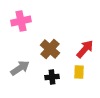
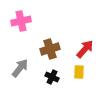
brown cross: rotated 30 degrees clockwise
gray arrow: rotated 18 degrees counterclockwise
black cross: rotated 32 degrees clockwise
